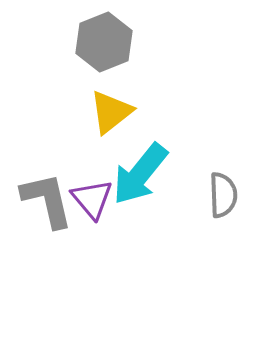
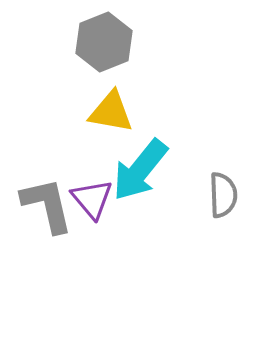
yellow triangle: rotated 48 degrees clockwise
cyan arrow: moved 4 px up
gray L-shape: moved 5 px down
